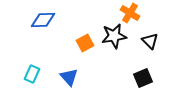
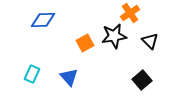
orange cross: rotated 24 degrees clockwise
black square: moved 1 px left, 2 px down; rotated 18 degrees counterclockwise
